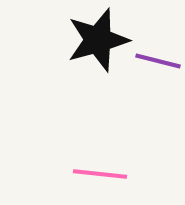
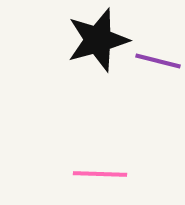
pink line: rotated 4 degrees counterclockwise
